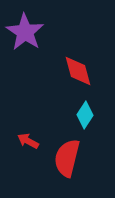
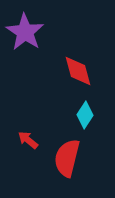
red arrow: moved 1 px up; rotated 10 degrees clockwise
